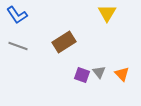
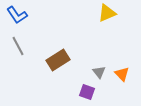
yellow triangle: rotated 36 degrees clockwise
brown rectangle: moved 6 px left, 18 px down
gray line: rotated 42 degrees clockwise
purple square: moved 5 px right, 17 px down
